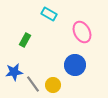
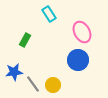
cyan rectangle: rotated 28 degrees clockwise
blue circle: moved 3 px right, 5 px up
